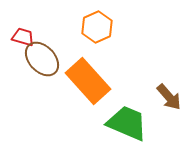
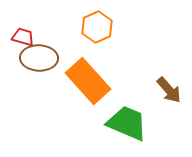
brown ellipse: moved 3 px left, 1 px up; rotated 45 degrees counterclockwise
brown arrow: moved 7 px up
